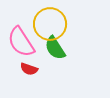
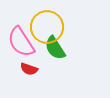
yellow circle: moved 3 px left, 3 px down
